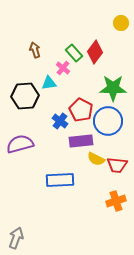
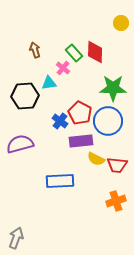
red diamond: rotated 35 degrees counterclockwise
red pentagon: moved 1 px left, 3 px down
blue rectangle: moved 1 px down
